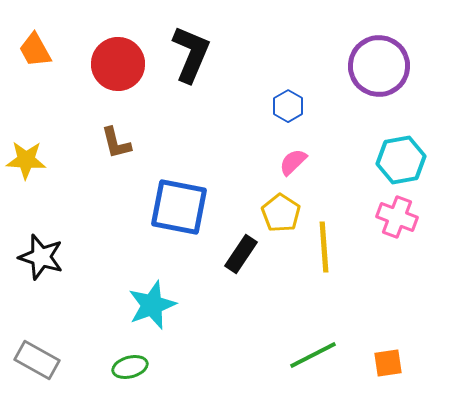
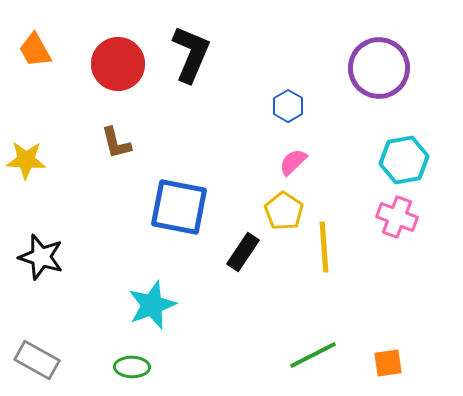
purple circle: moved 2 px down
cyan hexagon: moved 3 px right
yellow pentagon: moved 3 px right, 2 px up
black rectangle: moved 2 px right, 2 px up
green ellipse: moved 2 px right; rotated 16 degrees clockwise
